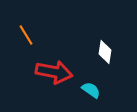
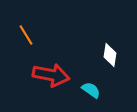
white diamond: moved 5 px right, 3 px down
red arrow: moved 3 px left, 3 px down
